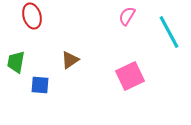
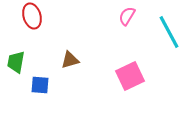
brown triangle: rotated 18 degrees clockwise
